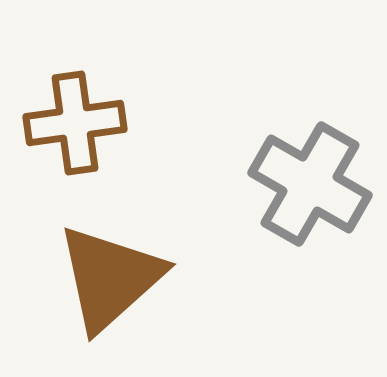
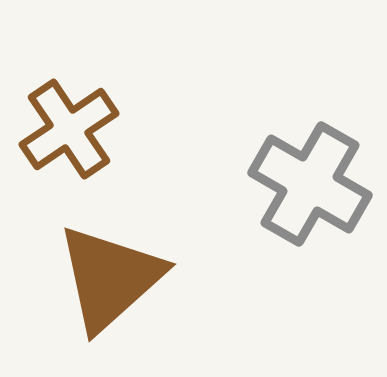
brown cross: moved 6 px left, 6 px down; rotated 26 degrees counterclockwise
